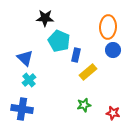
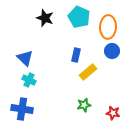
black star: rotated 18 degrees clockwise
cyan pentagon: moved 20 px right, 24 px up
blue circle: moved 1 px left, 1 px down
cyan cross: rotated 24 degrees counterclockwise
